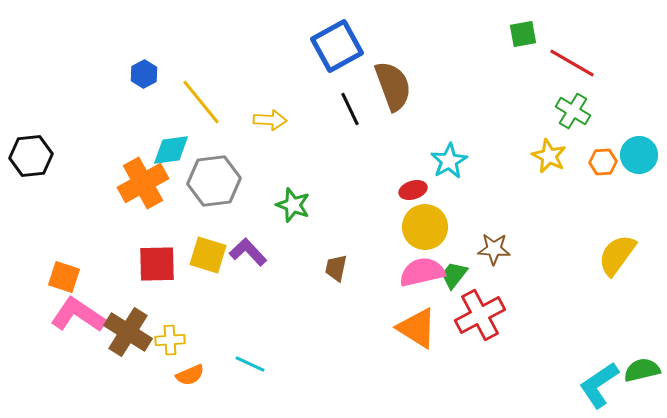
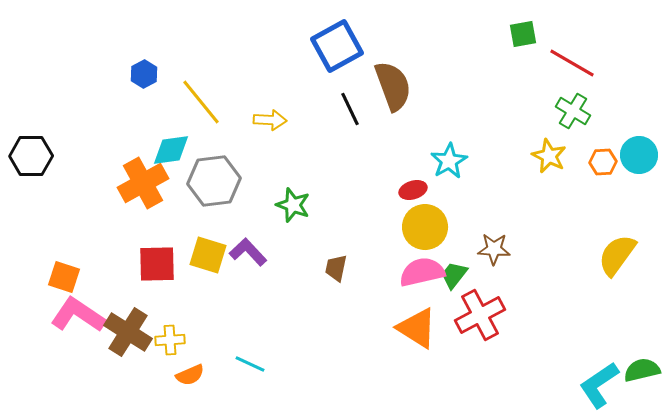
black hexagon: rotated 6 degrees clockwise
